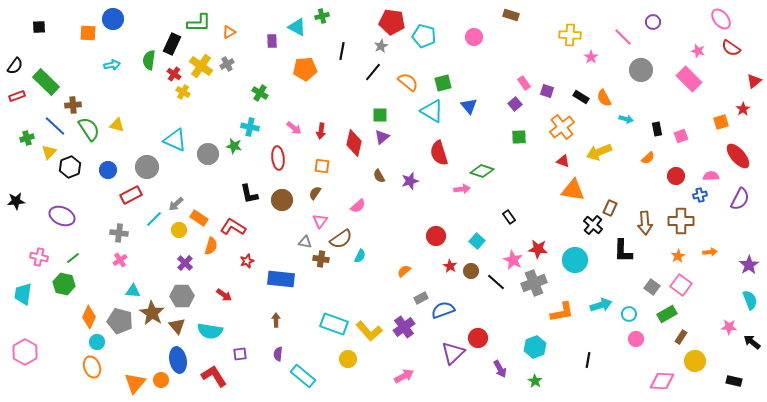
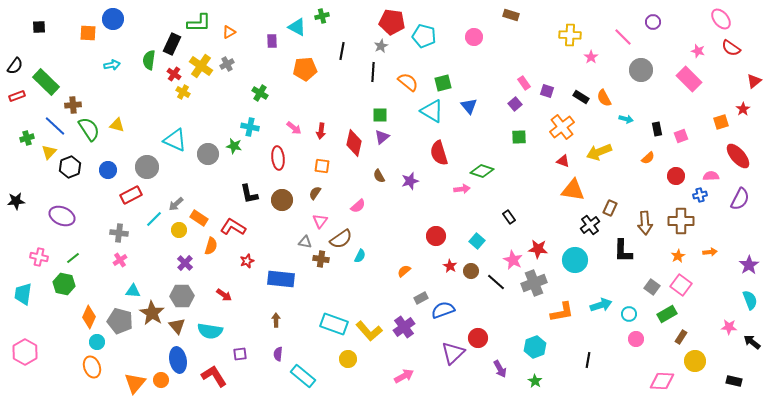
black line at (373, 72): rotated 36 degrees counterclockwise
black cross at (593, 225): moved 3 px left; rotated 12 degrees clockwise
